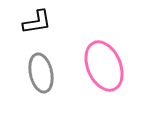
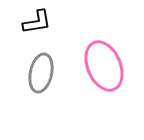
gray ellipse: rotated 24 degrees clockwise
